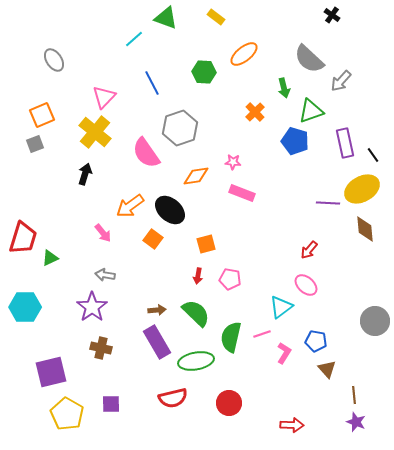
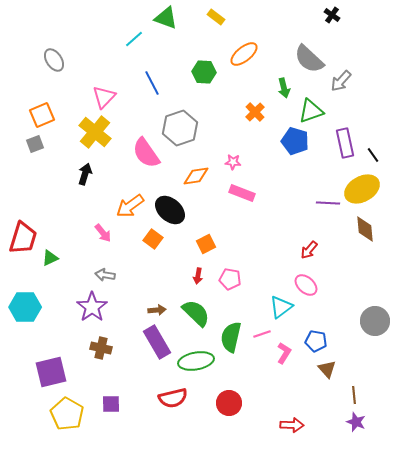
orange square at (206, 244): rotated 12 degrees counterclockwise
